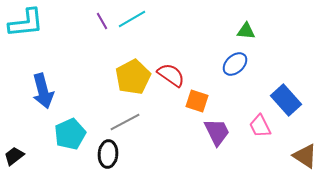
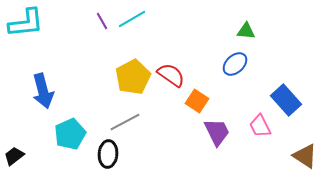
orange square: rotated 15 degrees clockwise
